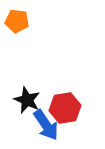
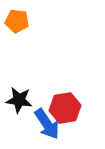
black star: moved 8 px left; rotated 16 degrees counterclockwise
blue arrow: moved 1 px right, 1 px up
